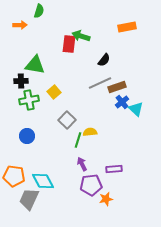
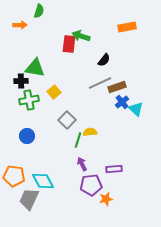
green triangle: moved 3 px down
